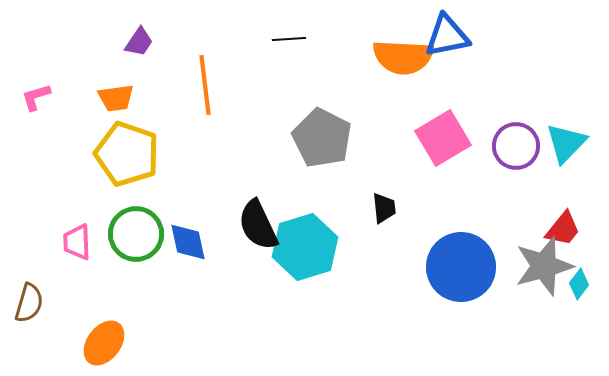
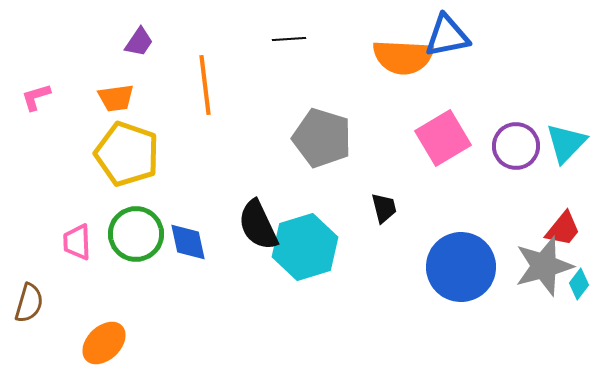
gray pentagon: rotated 10 degrees counterclockwise
black trapezoid: rotated 8 degrees counterclockwise
orange ellipse: rotated 9 degrees clockwise
